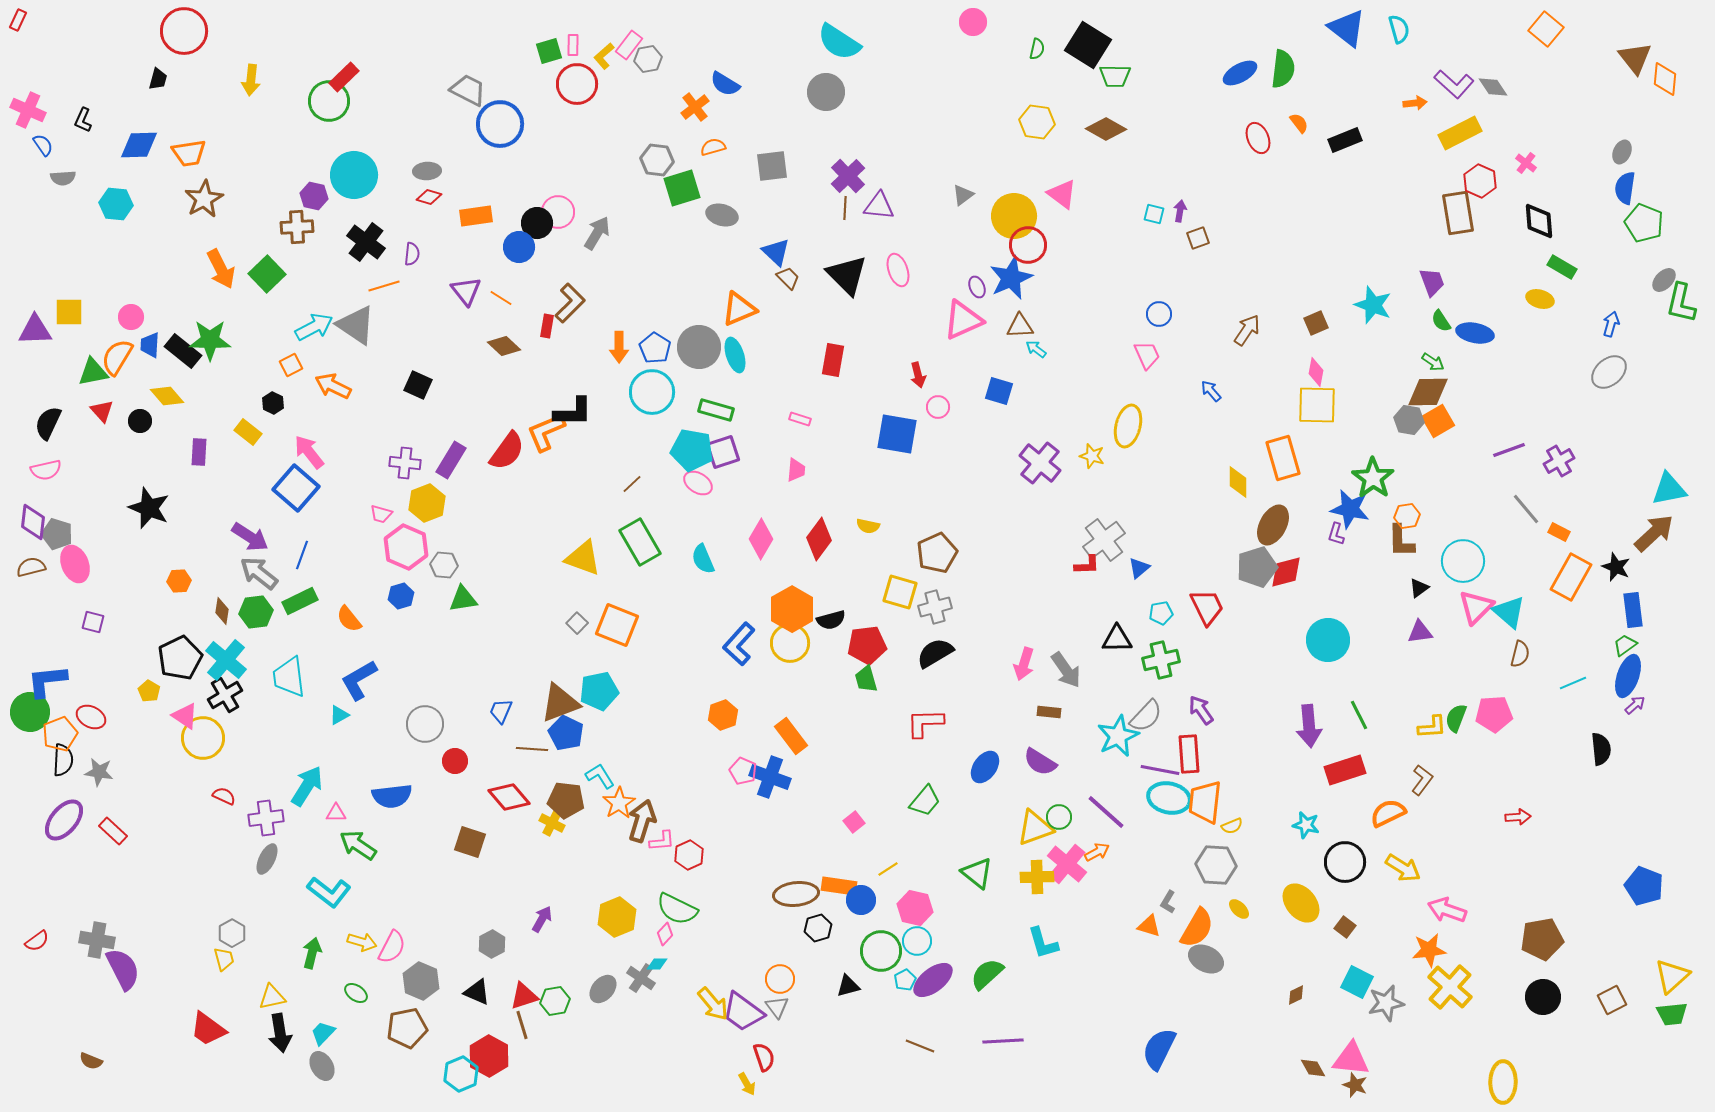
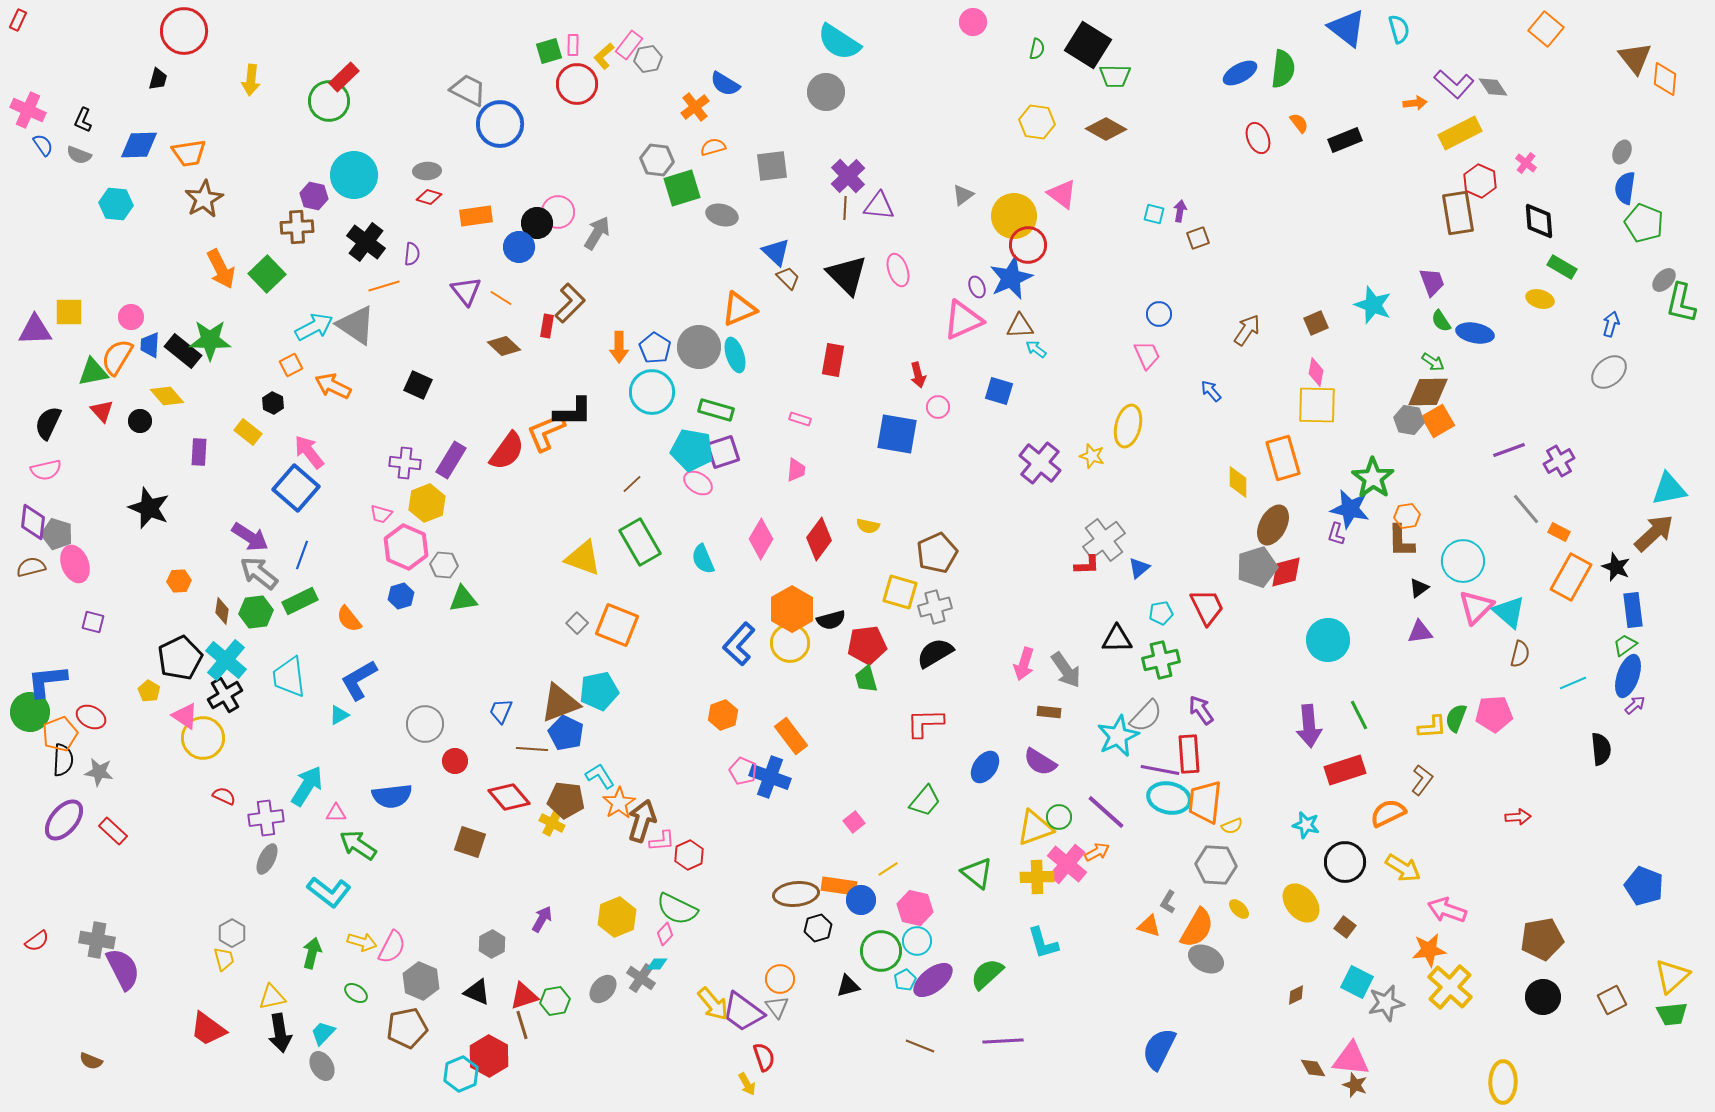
gray semicircle at (63, 178): moved 16 px right, 23 px up; rotated 25 degrees clockwise
